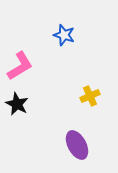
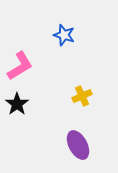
yellow cross: moved 8 px left
black star: rotated 10 degrees clockwise
purple ellipse: moved 1 px right
